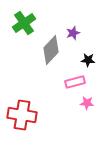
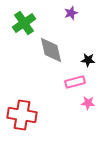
purple star: moved 2 px left, 20 px up
gray diamond: rotated 56 degrees counterclockwise
pink star: moved 1 px right
